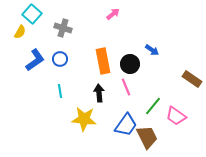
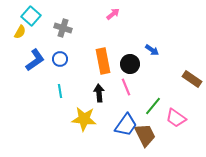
cyan square: moved 1 px left, 2 px down
pink trapezoid: moved 2 px down
brown trapezoid: moved 2 px left, 2 px up
